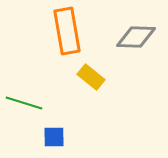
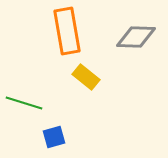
yellow rectangle: moved 5 px left
blue square: rotated 15 degrees counterclockwise
